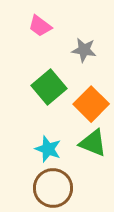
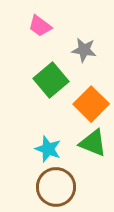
green square: moved 2 px right, 7 px up
brown circle: moved 3 px right, 1 px up
